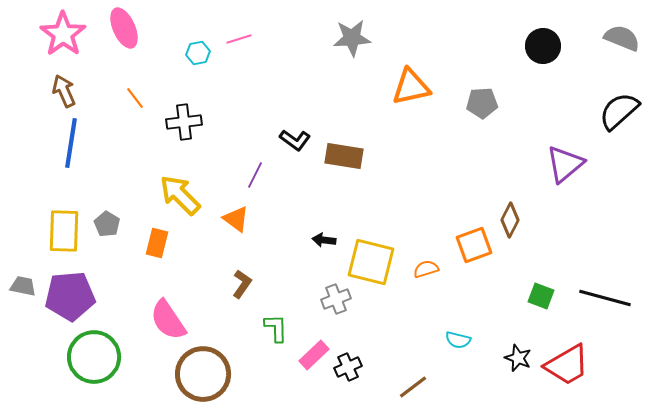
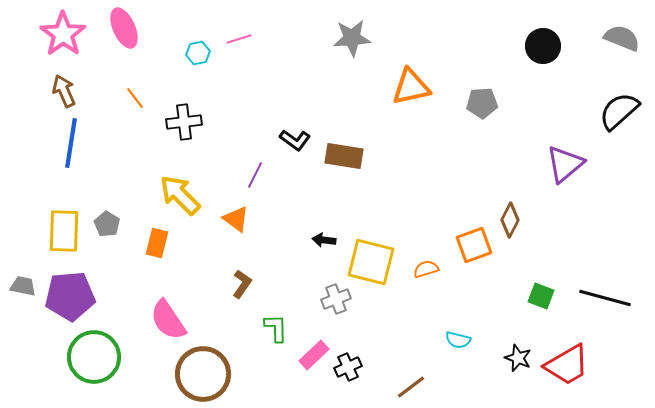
brown line at (413, 387): moved 2 px left
